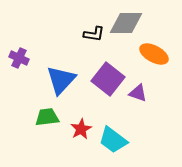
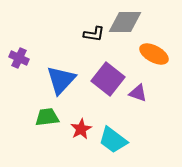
gray diamond: moved 1 px left, 1 px up
